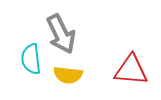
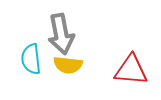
gray arrow: rotated 15 degrees clockwise
yellow semicircle: moved 10 px up
